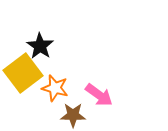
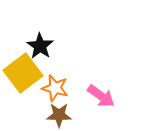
pink arrow: moved 2 px right, 1 px down
brown star: moved 14 px left
